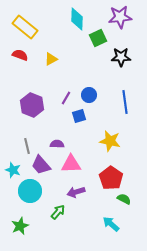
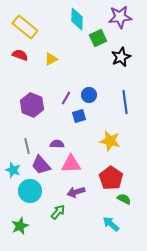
black star: rotated 24 degrees counterclockwise
